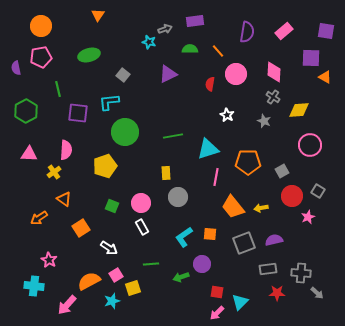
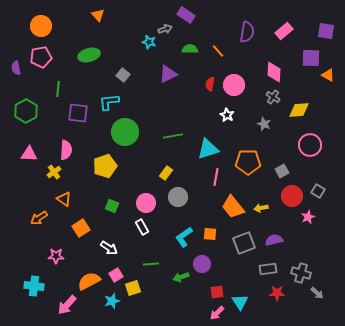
orange triangle at (98, 15): rotated 16 degrees counterclockwise
purple rectangle at (195, 21): moved 9 px left, 6 px up; rotated 42 degrees clockwise
pink circle at (236, 74): moved 2 px left, 11 px down
orange triangle at (325, 77): moved 3 px right, 2 px up
green line at (58, 89): rotated 21 degrees clockwise
gray star at (264, 121): moved 3 px down
yellow rectangle at (166, 173): rotated 40 degrees clockwise
pink circle at (141, 203): moved 5 px right
pink star at (49, 260): moved 7 px right, 4 px up; rotated 28 degrees counterclockwise
gray cross at (301, 273): rotated 12 degrees clockwise
red square at (217, 292): rotated 16 degrees counterclockwise
cyan triangle at (240, 302): rotated 18 degrees counterclockwise
